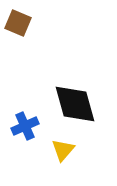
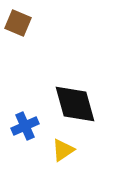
yellow triangle: rotated 15 degrees clockwise
